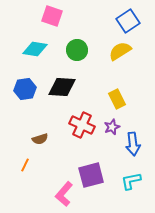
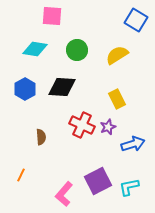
pink square: rotated 15 degrees counterclockwise
blue square: moved 8 px right, 1 px up; rotated 25 degrees counterclockwise
yellow semicircle: moved 3 px left, 4 px down
blue hexagon: rotated 20 degrees counterclockwise
purple star: moved 4 px left
brown semicircle: moved 1 px right, 2 px up; rotated 77 degrees counterclockwise
blue arrow: rotated 100 degrees counterclockwise
orange line: moved 4 px left, 10 px down
purple square: moved 7 px right, 6 px down; rotated 12 degrees counterclockwise
cyan L-shape: moved 2 px left, 6 px down
